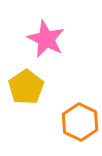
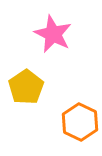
pink star: moved 7 px right, 5 px up
